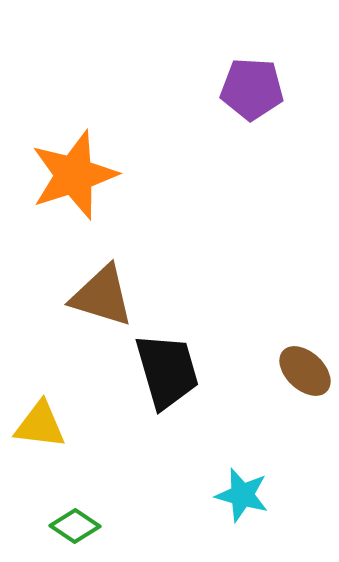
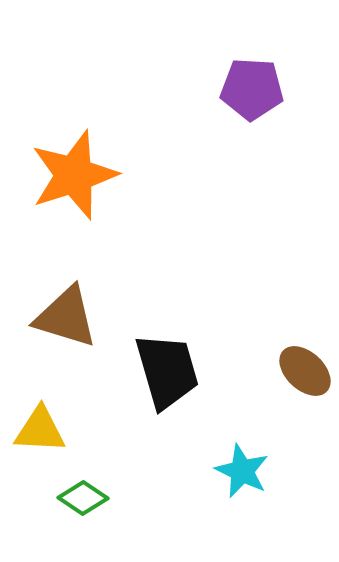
brown triangle: moved 36 px left, 21 px down
yellow triangle: moved 5 px down; rotated 4 degrees counterclockwise
cyan star: moved 24 px up; rotated 10 degrees clockwise
green diamond: moved 8 px right, 28 px up
